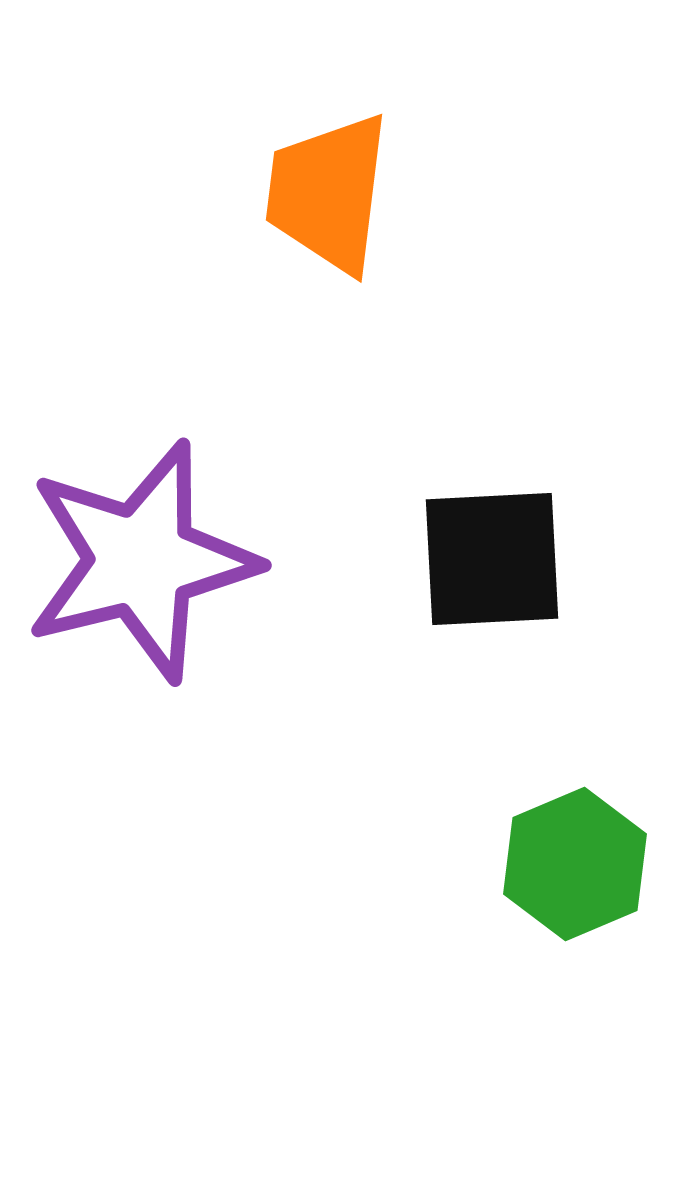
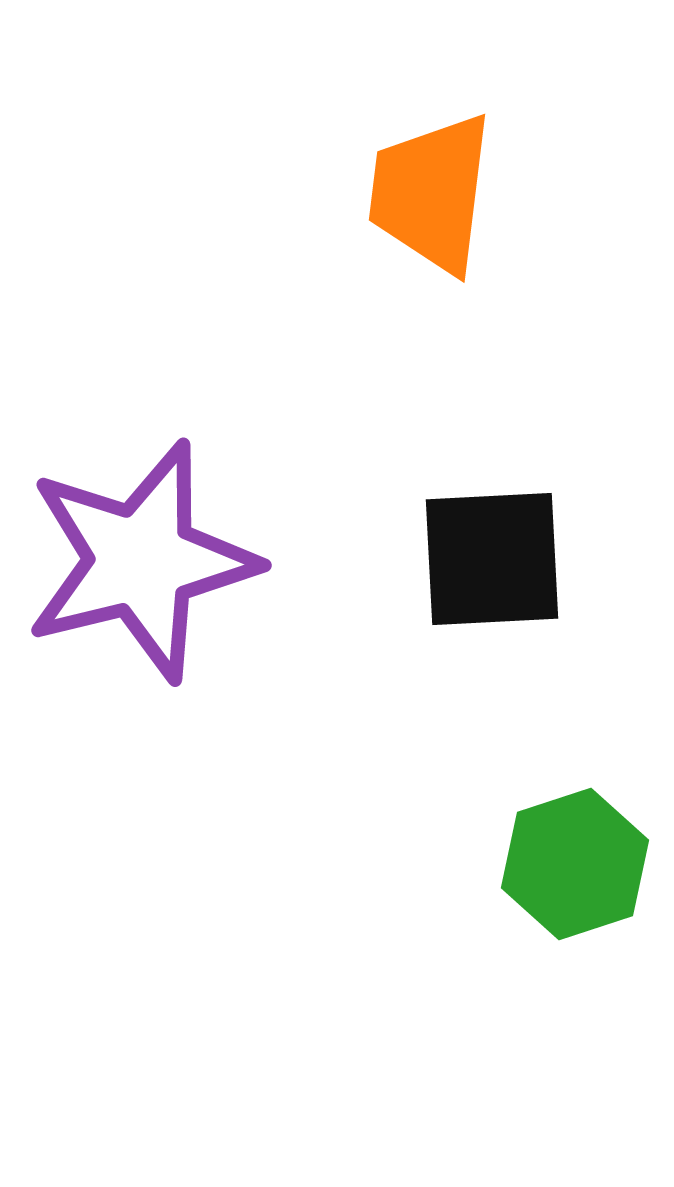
orange trapezoid: moved 103 px right
green hexagon: rotated 5 degrees clockwise
